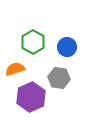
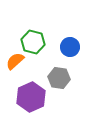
green hexagon: rotated 15 degrees counterclockwise
blue circle: moved 3 px right
orange semicircle: moved 8 px up; rotated 24 degrees counterclockwise
